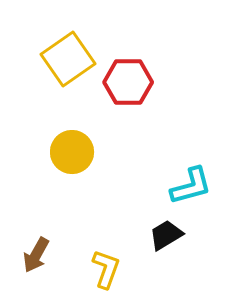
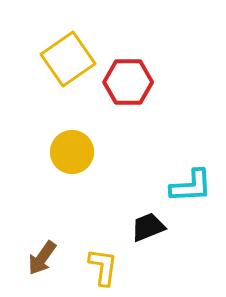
cyan L-shape: rotated 12 degrees clockwise
black trapezoid: moved 18 px left, 8 px up; rotated 9 degrees clockwise
brown arrow: moved 6 px right, 3 px down; rotated 6 degrees clockwise
yellow L-shape: moved 3 px left, 2 px up; rotated 12 degrees counterclockwise
